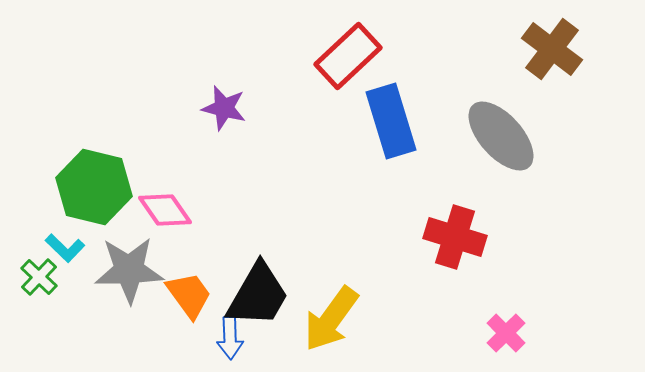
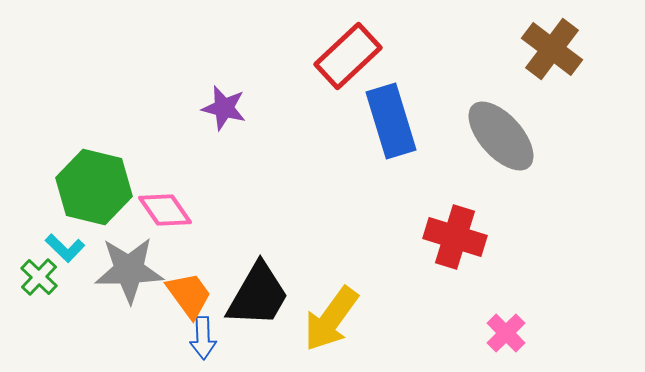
blue arrow: moved 27 px left
